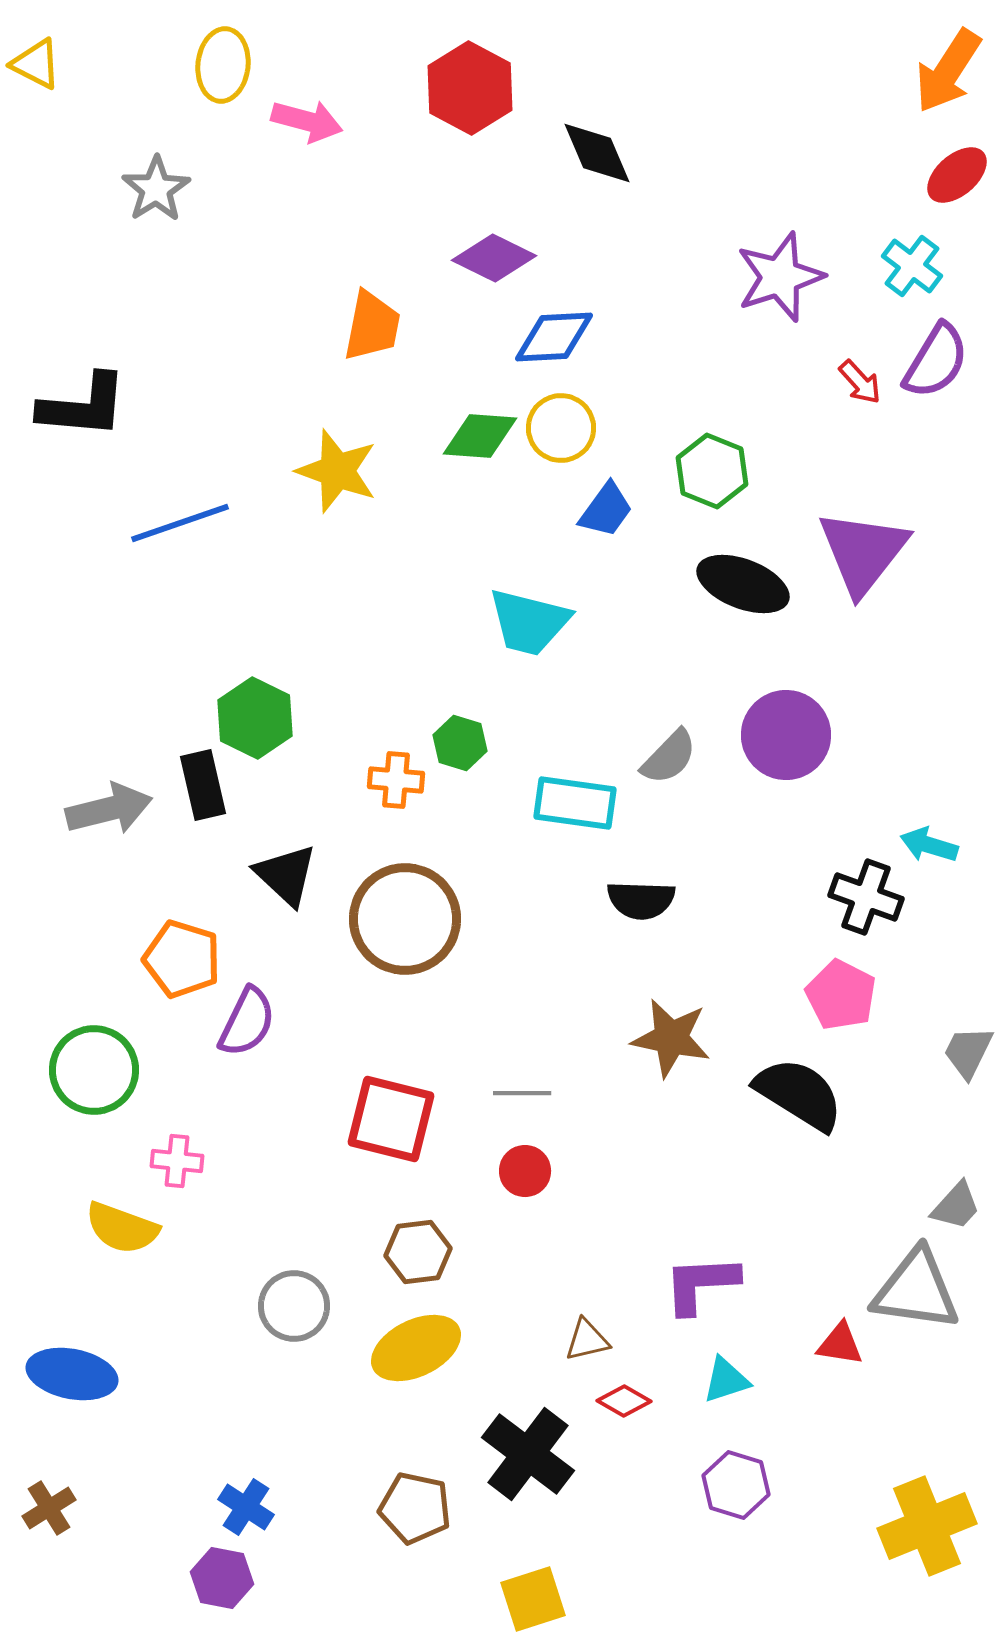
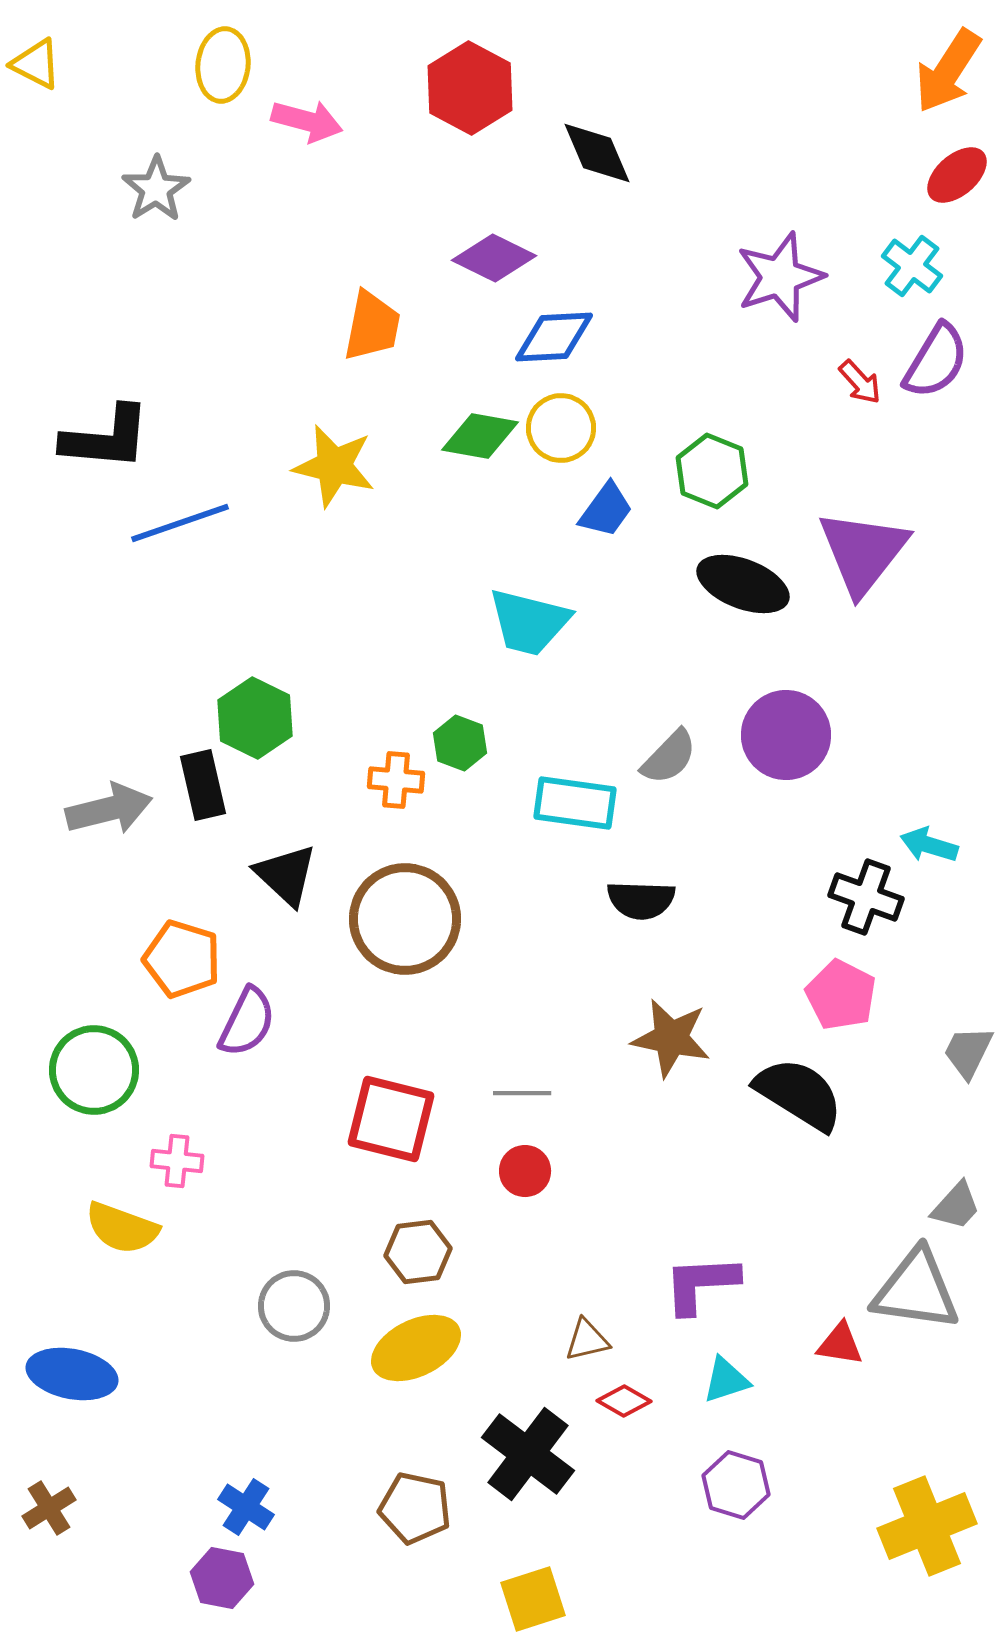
black L-shape at (83, 406): moved 23 px right, 32 px down
green diamond at (480, 436): rotated 6 degrees clockwise
yellow star at (337, 471): moved 3 px left, 5 px up; rotated 6 degrees counterclockwise
green hexagon at (460, 743): rotated 4 degrees clockwise
